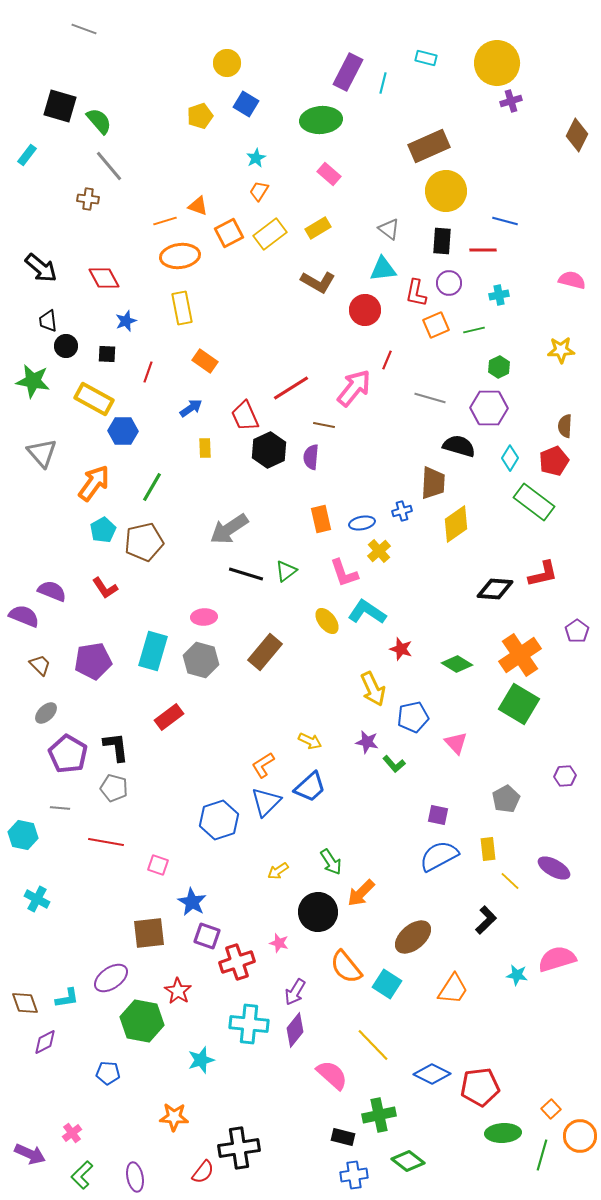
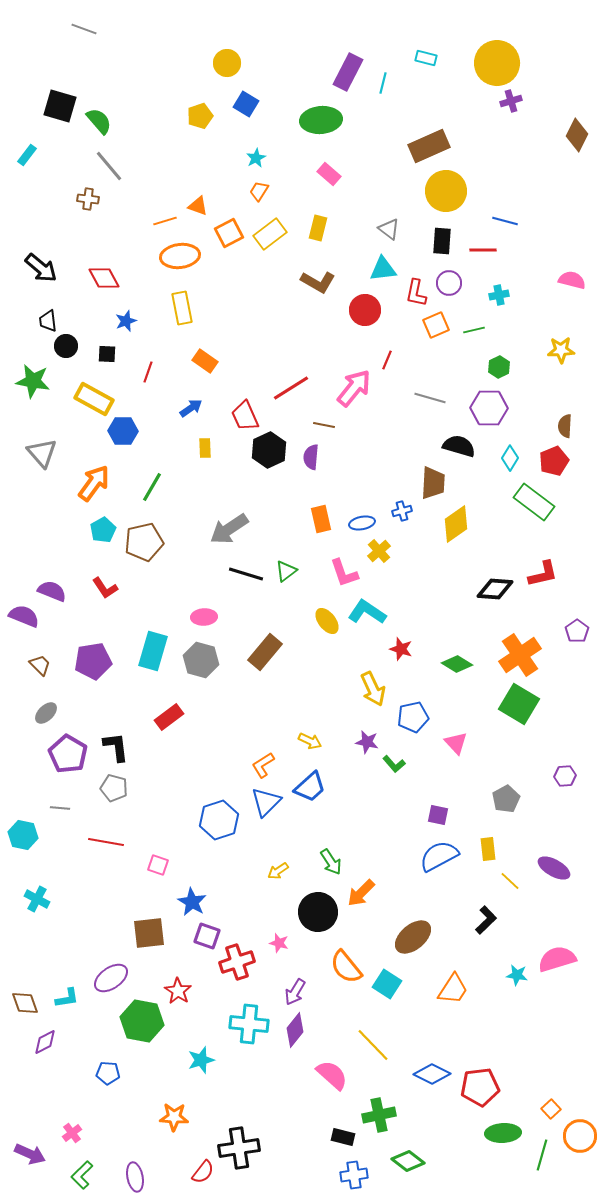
yellow rectangle at (318, 228): rotated 45 degrees counterclockwise
